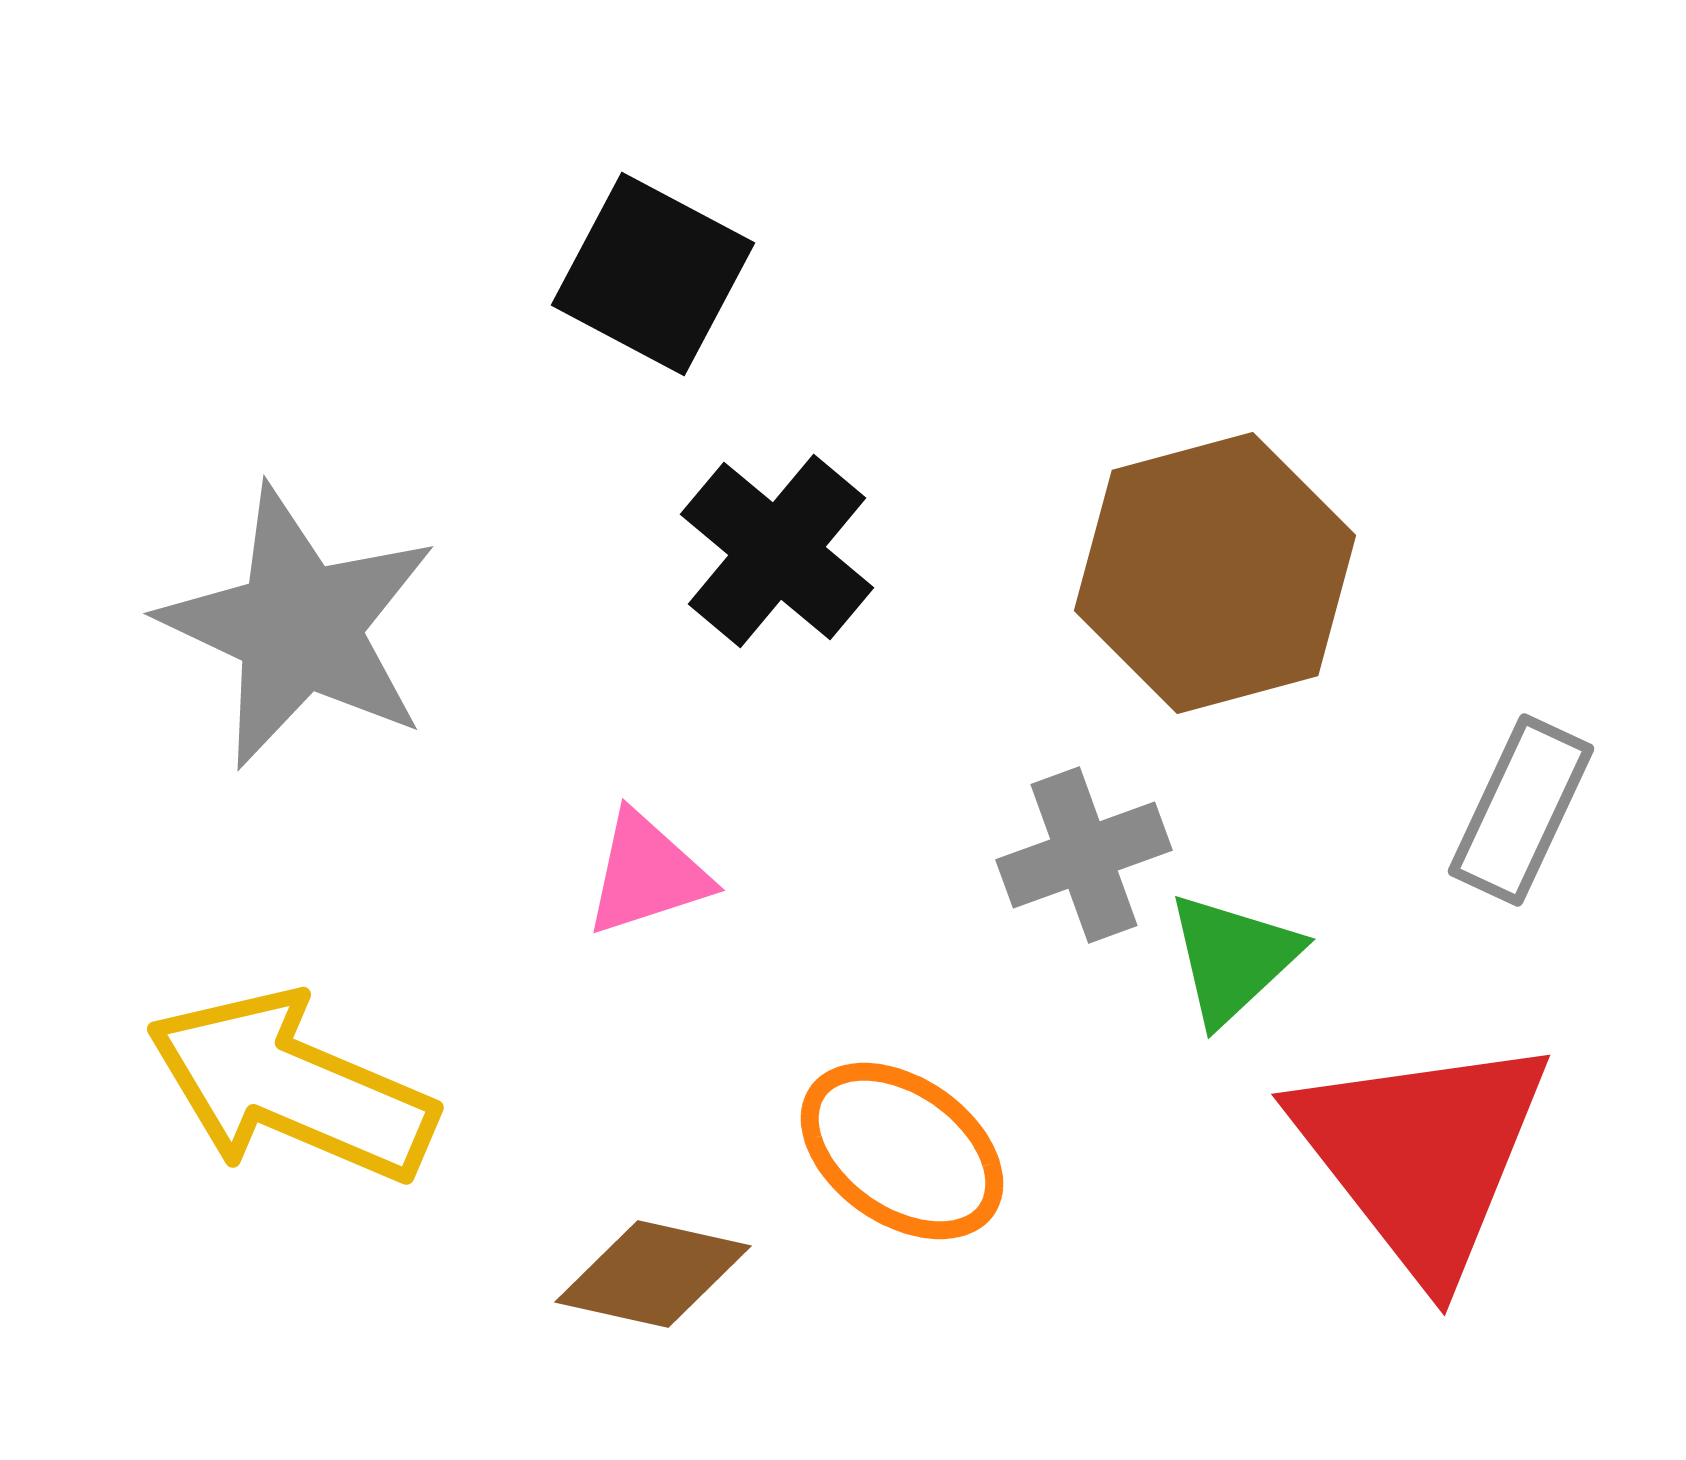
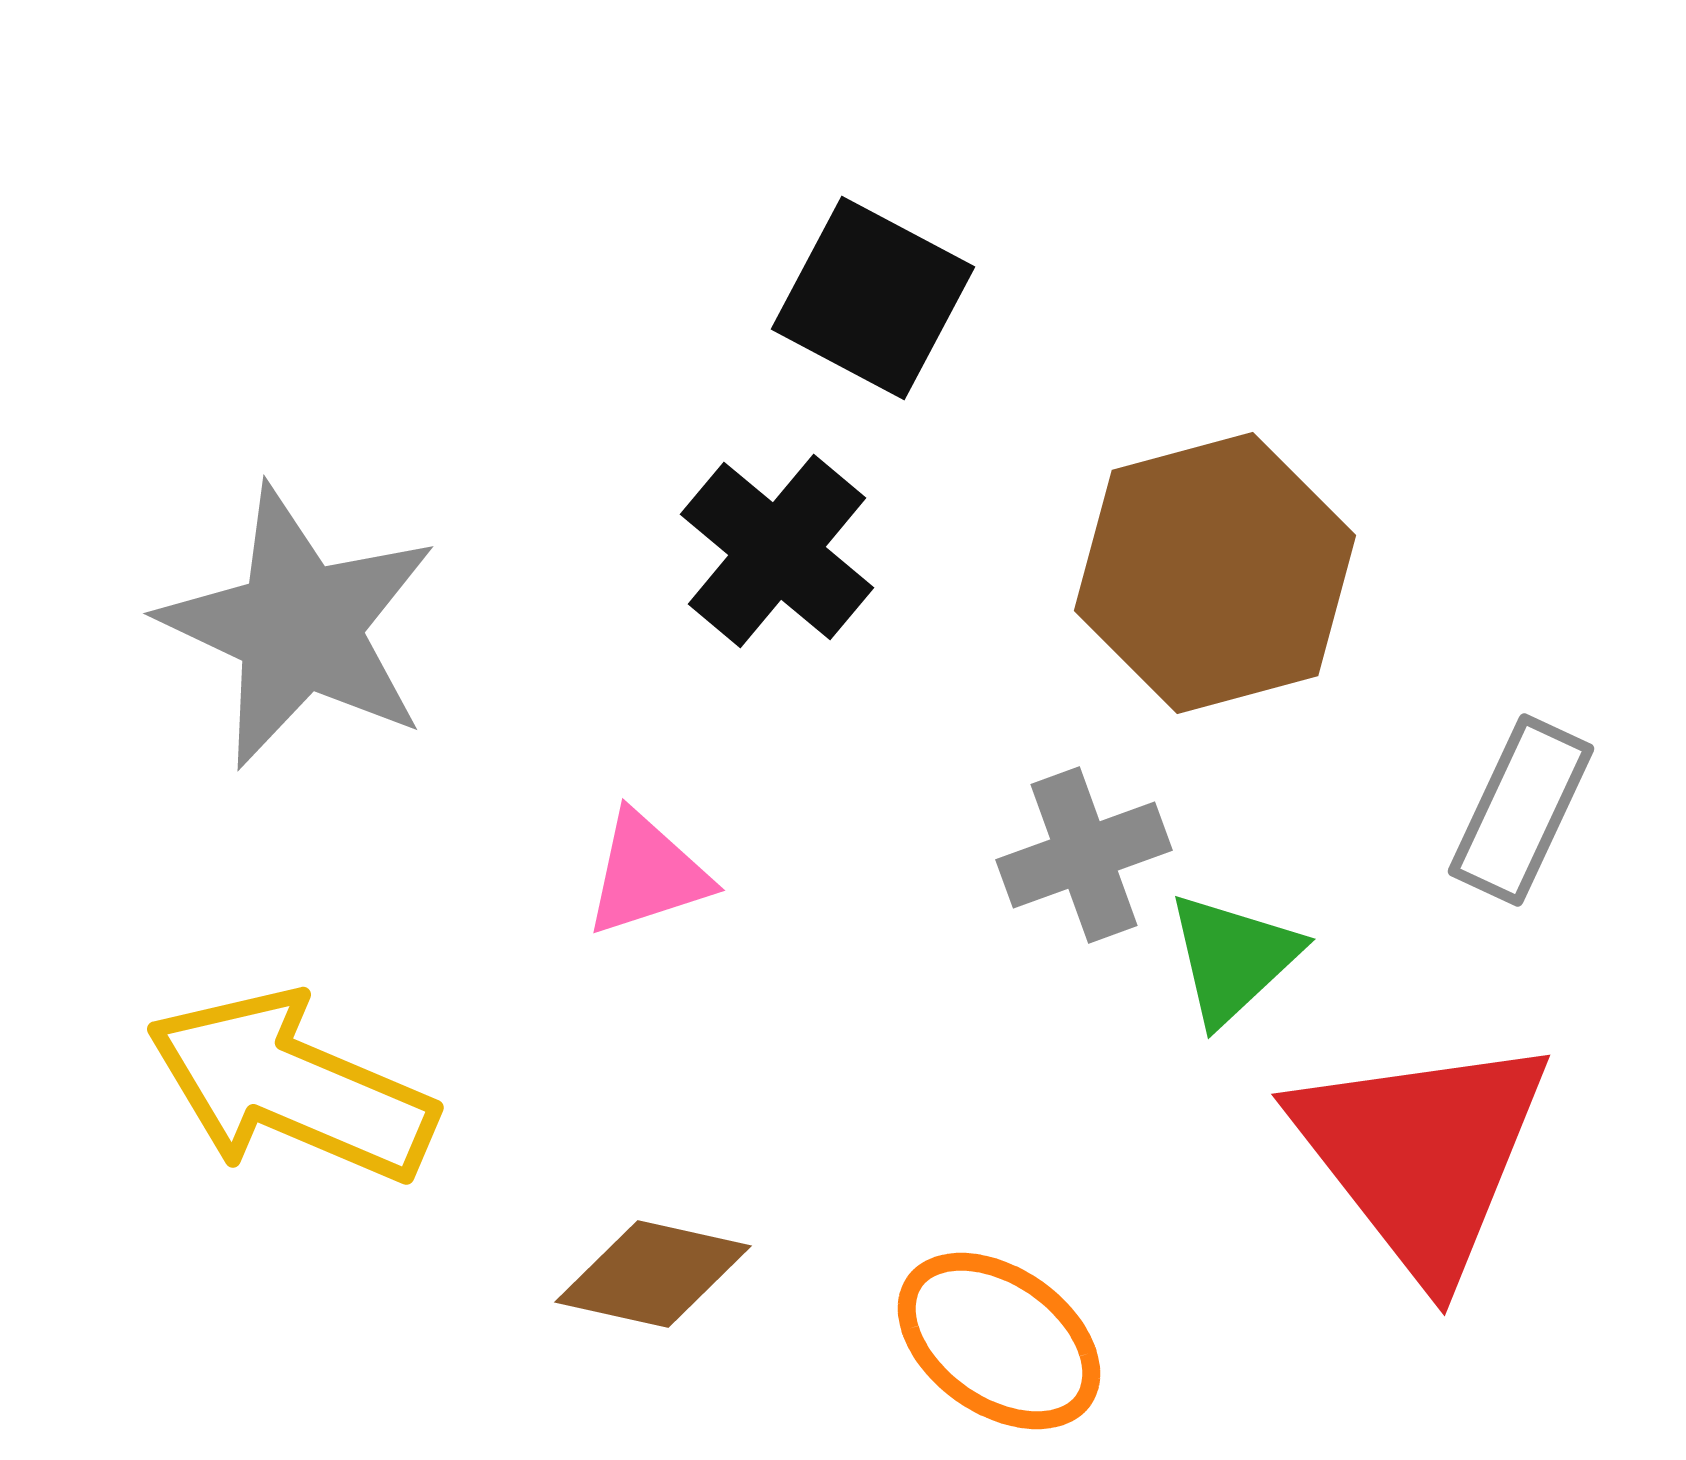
black square: moved 220 px right, 24 px down
orange ellipse: moved 97 px right, 190 px down
